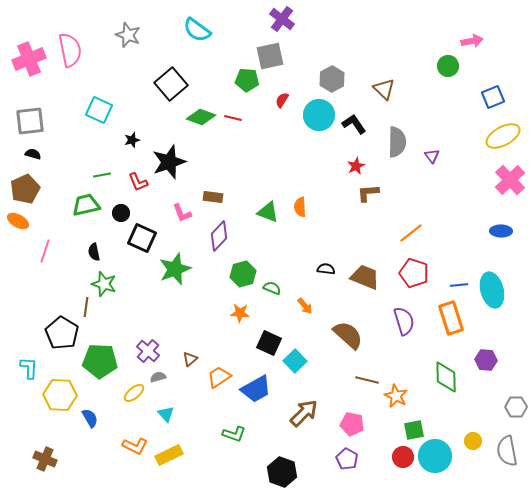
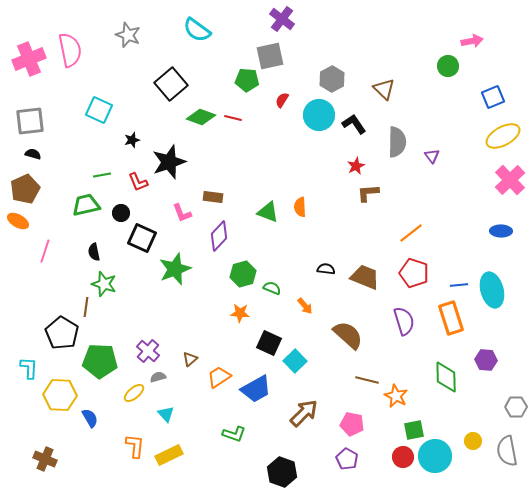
orange L-shape at (135, 446): rotated 110 degrees counterclockwise
